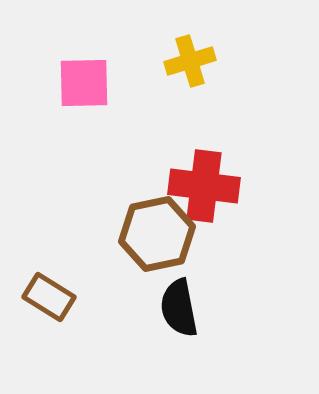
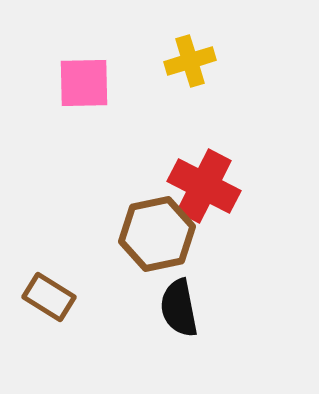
red cross: rotated 20 degrees clockwise
